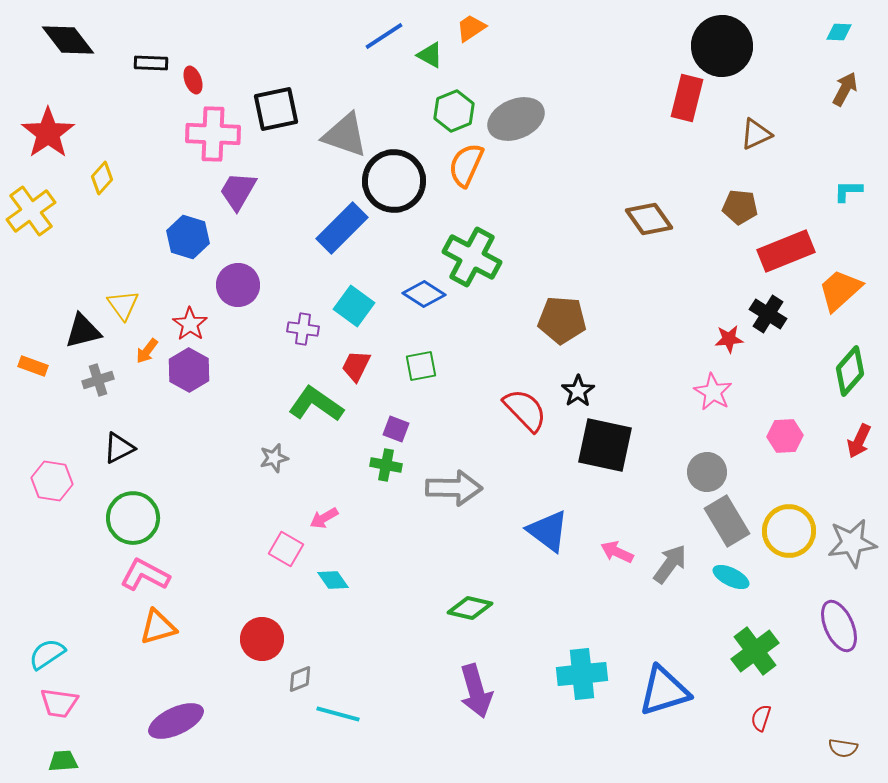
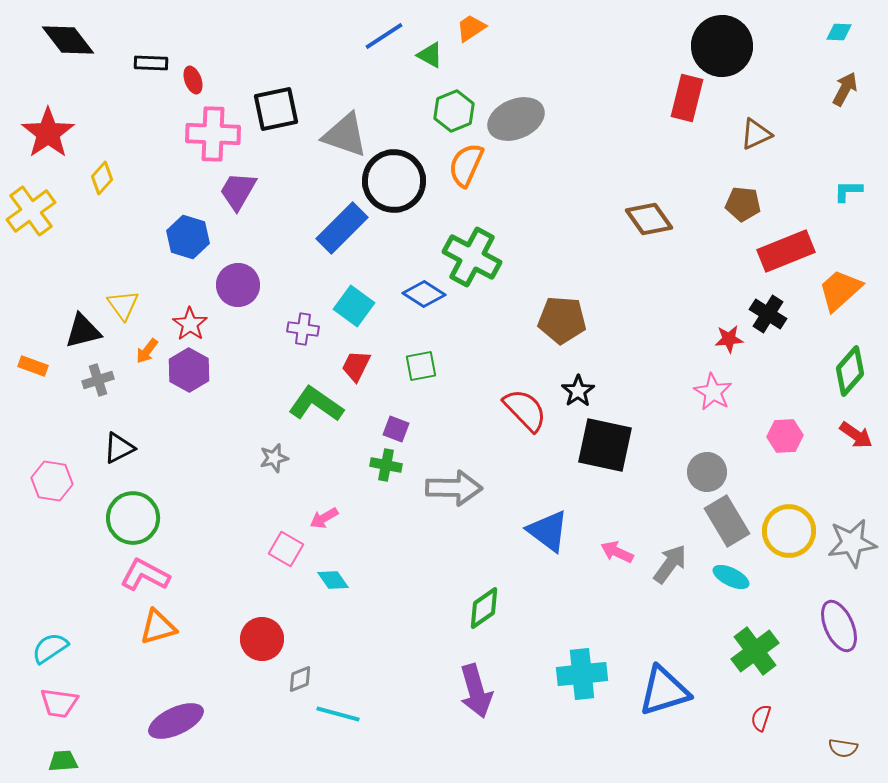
brown pentagon at (740, 207): moved 3 px right, 3 px up
red arrow at (859, 441): moved 3 px left, 6 px up; rotated 80 degrees counterclockwise
green diamond at (470, 608): moved 14 px right; rotated 48 degrees counterclockwise
cyan semicircle at (47, 654): moved 3 px right, 6 px up
